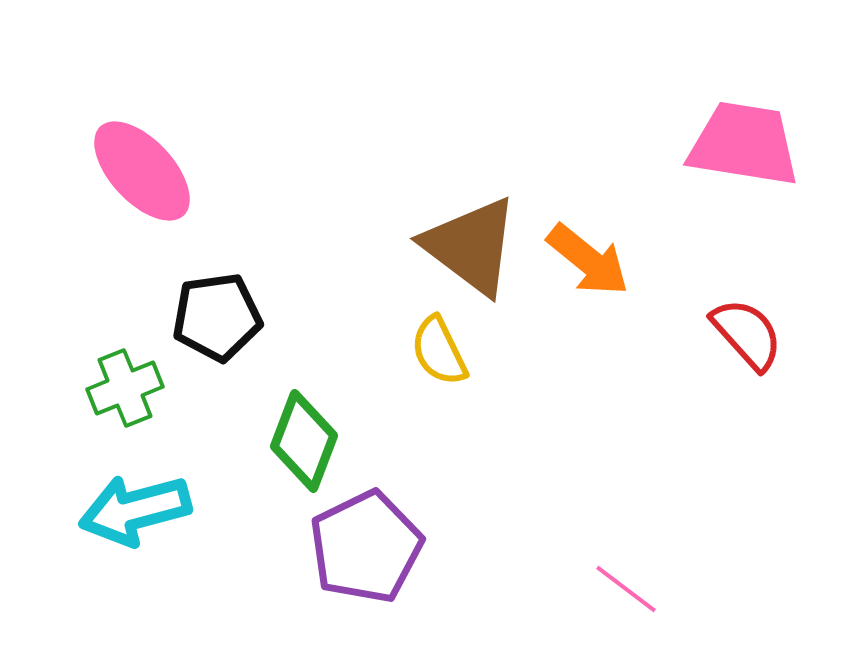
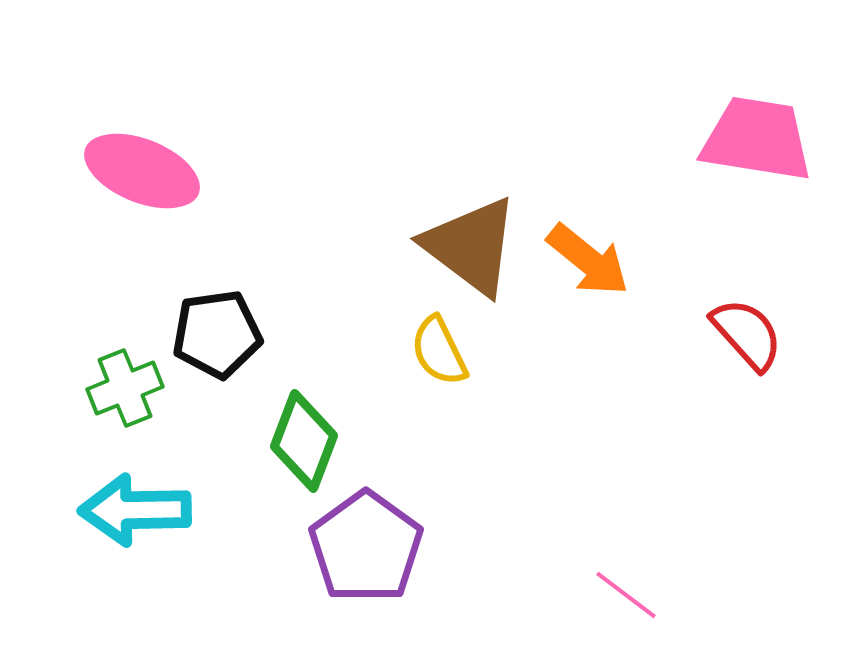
pink trapezoid: moved 13 px right, 5 px up
pink ellipse: rotated 25 degrees counterclockwise
black pentagon: moved 17 px down
cyan arrow: rotated 14 degrees clockwise
purple pentagon: rotated 10 degrees counterclockwise
pink line: moved 6 px down
